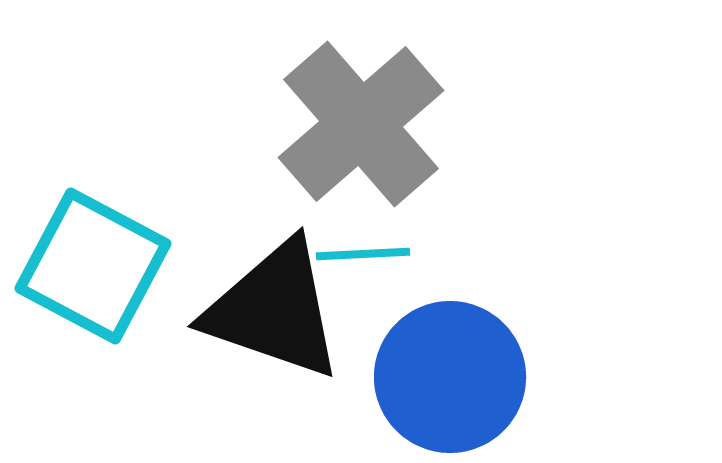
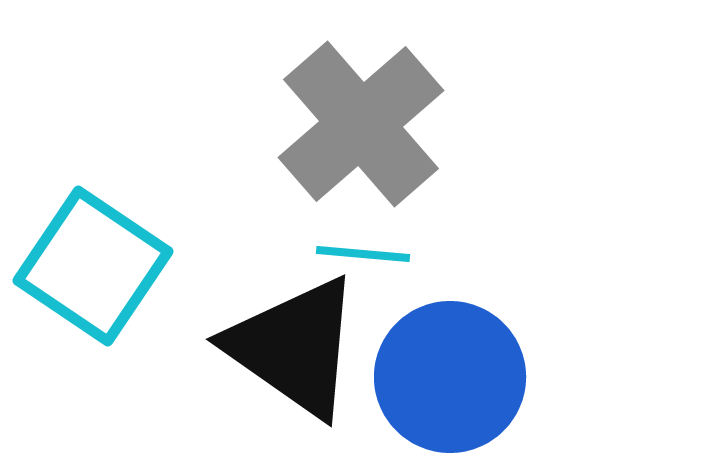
cyan line: rotated 8 degrees clockwise
cyan square: rotated 6 degrees clockwise
black triangle: moved 20 px right, 37 px down; rotated 16 degrees clockwise
